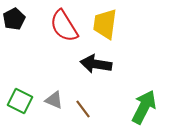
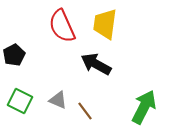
black pentagon: moved 36 px down
red semicircle: moved 2 px left; rotated 8 degrees clockwise
black arrow: rotated 20 degrees clockwise
gray triangle: moved 4 px right
brown line: moved 2 px right, 2 px down
